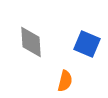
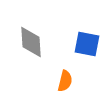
blue square: rotated 12 degrees counterclockwise
